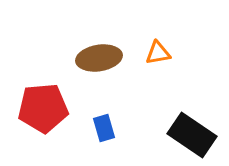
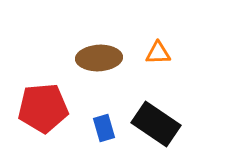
orange triangle: rotated 8 degrees clockwise
brown ellipse: rotated 6 degrees clockwise
black rectangle: moved 36 px left, 11 px up
